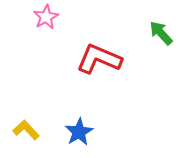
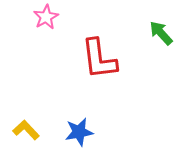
red L-shape: rotated 120 degrees counterclockwise
blue star: rotated 20 degrees clockwise
